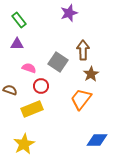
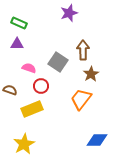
green rectangle: moved 3 px down; rotated 28 degrees counterclockwise
